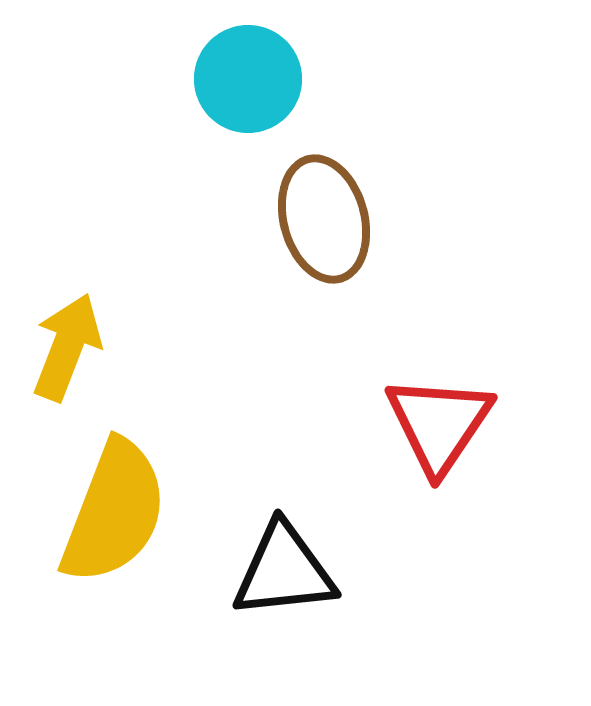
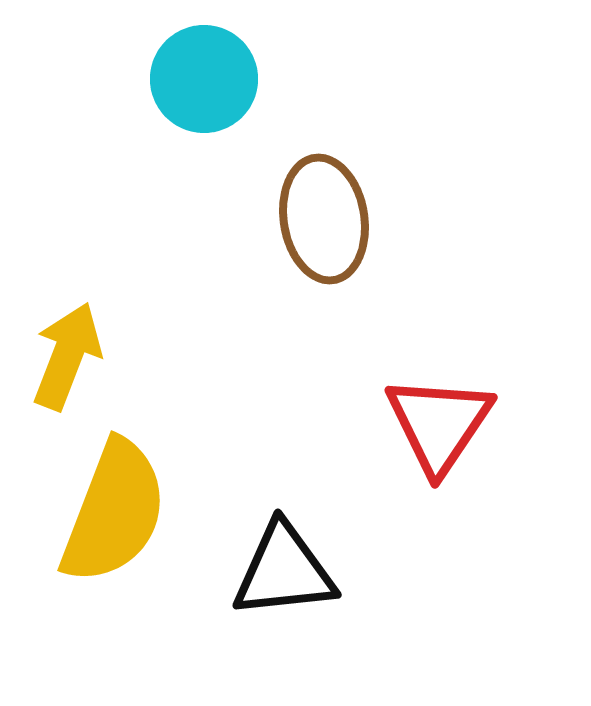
cyan circle: moved 44 px left
brown ellipse: rotated 6 degrees clockwise
yellow arrow: moved 9 px down
